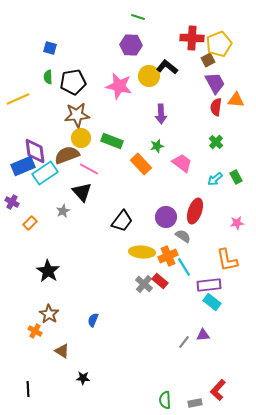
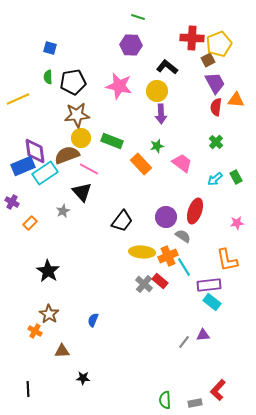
yellow circle at (149, 76): moved 8 px right, 15 px down
brown triangle at (62, 351): rotated 35 degrees counterclockwise
